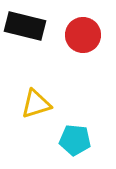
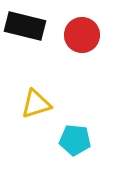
red circle: moved 1 px left
